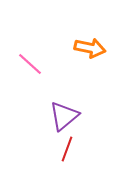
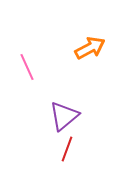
orange arrow: rotated 40 degrees counterclockwise
pink line: moved 3 px left, 3 px down; rotated 24 degrees clockwise
